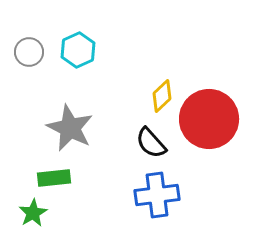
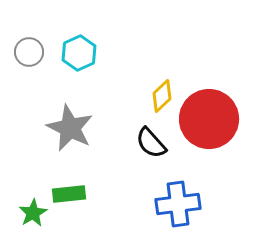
cyan hexagon: moved 1 px right, 3 px down
green rectangle: moved 15 px right, 16 px down
blue cross: moved 21 px right, 9 px down
